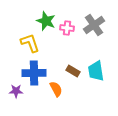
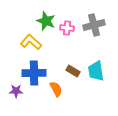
gray cross: rotated 20 degrees clockwise
yellow L-shape: moved 1 px right, 1 px up; rotated 30 degrees counterclockwise
